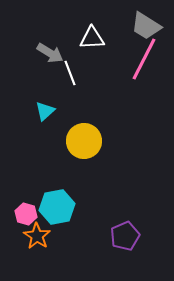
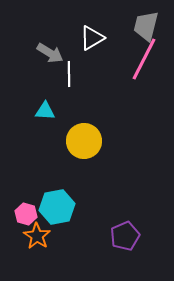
gray trapezoid: rotated 72 degrees clockwise
white triangle: rotated 28 degrees counterclockwise
white line: moved 1 px left, 1 px down; rotated 20 degrees clockwise
cyan triangle: rotated 45 degrees clockwise
